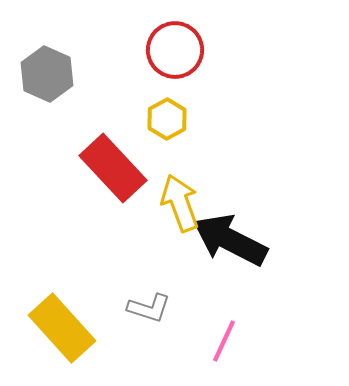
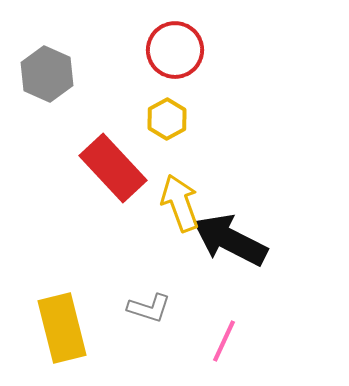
yellow rectangle: rotated 28 degrees clockwise
